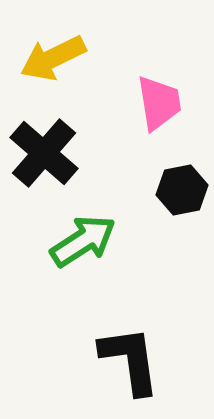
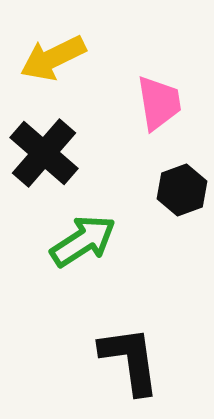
black hexagon: rotated 9 degrees counterclockwise
